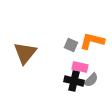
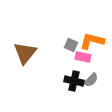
pink rectangle: moved 3 px right, 10 px up
